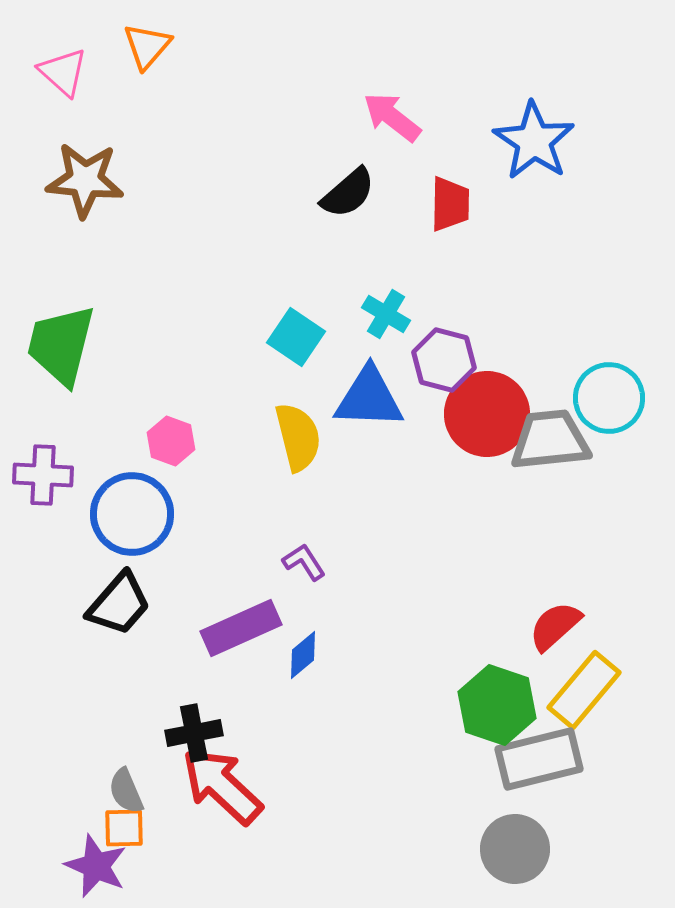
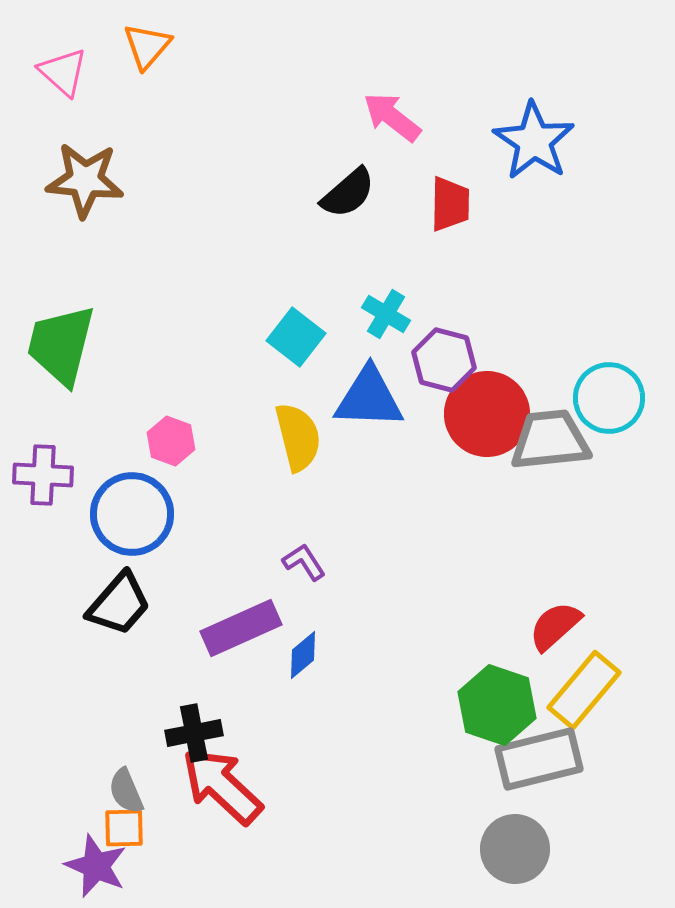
cyan square: rotated 4 degrees clockwise
